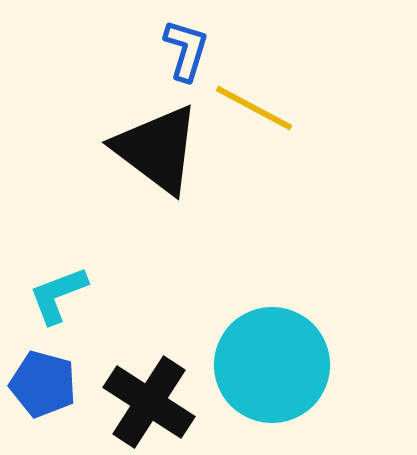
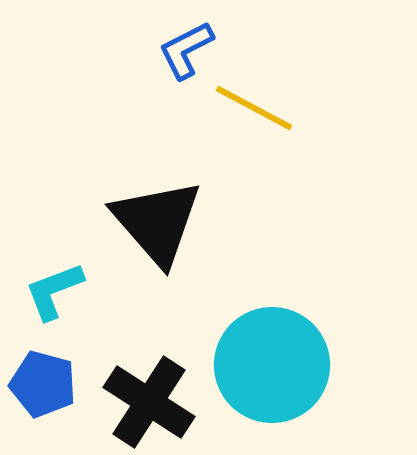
blue L-shape: rotated 134 degrees counterclockwise
black triangle: moved 73 px down; rotated 12 degrees clockwise
cyan L-shape: moved 4 px left, 4 px up
